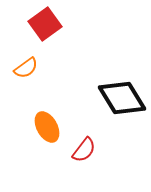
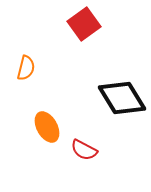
red square: moved 39 px right
orange semicircle: rotated 40 degrees counterclockwise
red semicircle: rotated 80 degrees clockwise
